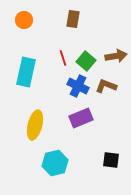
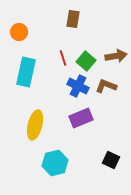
orange circle: moved 5 px left, 12 px down
black square: rotated 18 degrees clockwise
